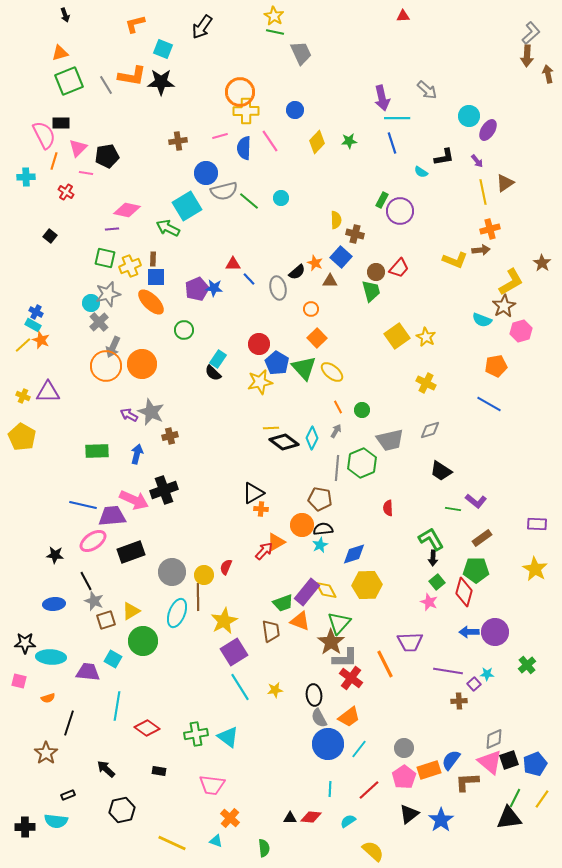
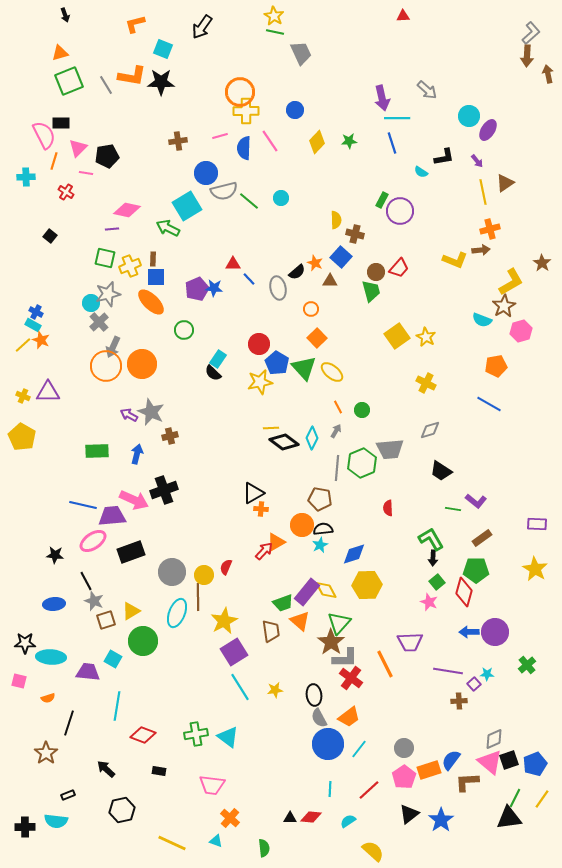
gray trapezoid at (390, 440): moved 9 px down; rotated 8 degrees clockwise
orange triangle at (300, 621): rotated 20 degrees clockwise
red diamond at (147, 728): moved 4 px left, 7 px down; rotated 15 degrees counterclockwise
